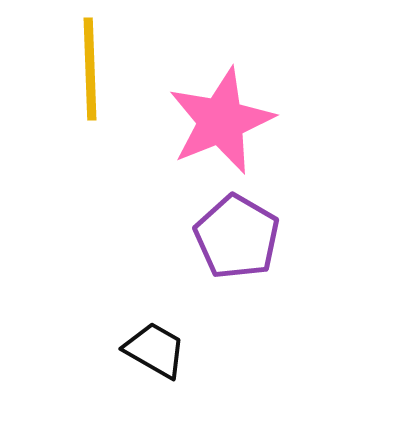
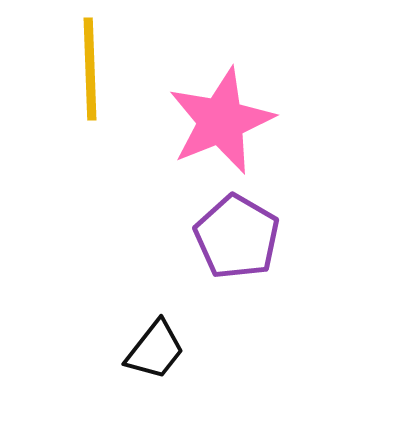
black trapezoid: rotated 98 degrees clockwise
